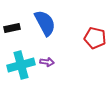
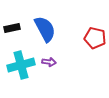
blue semicircle: moved 6 px down
purple arrow: moved 2 px right
